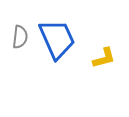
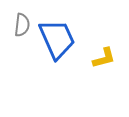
gray semicircle: moved 2 px right, 12 px up
